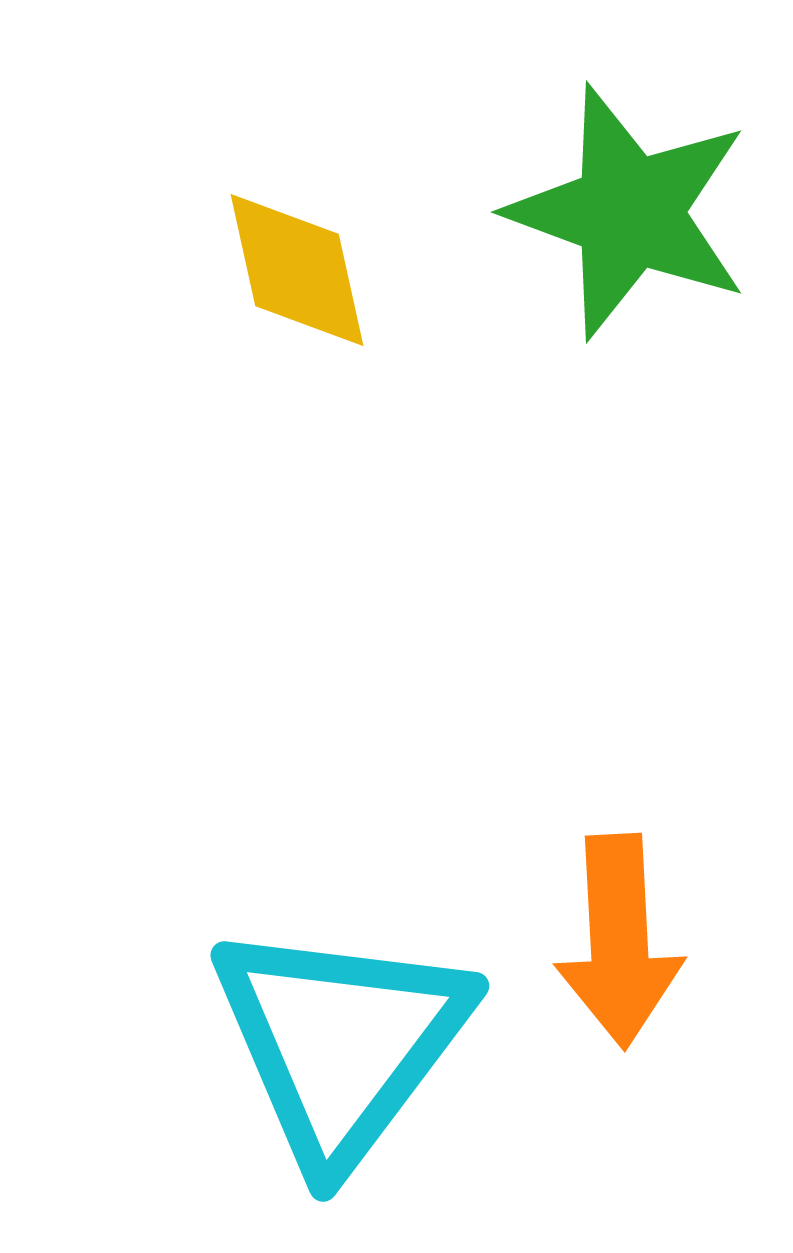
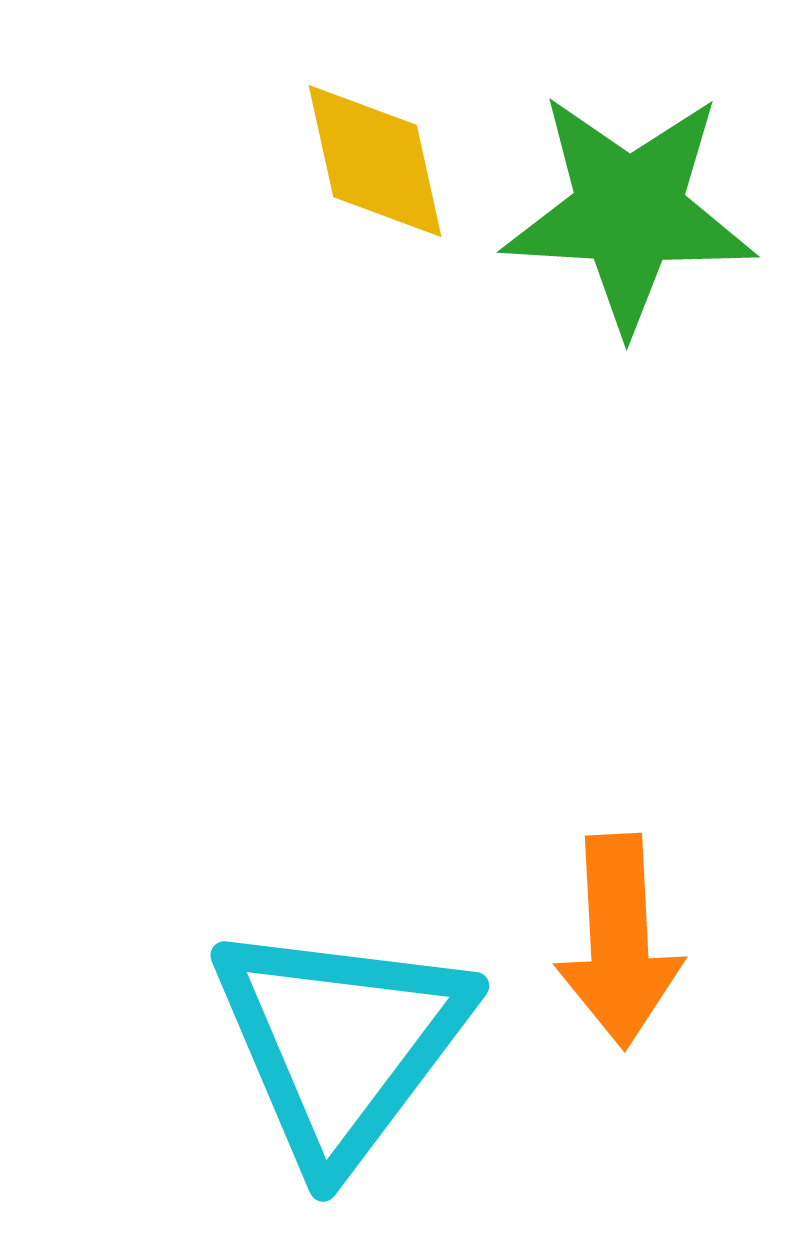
green star: rotated 17 degrees counterclockwise
yellow diamond: moved 78 px right, 109 px up
